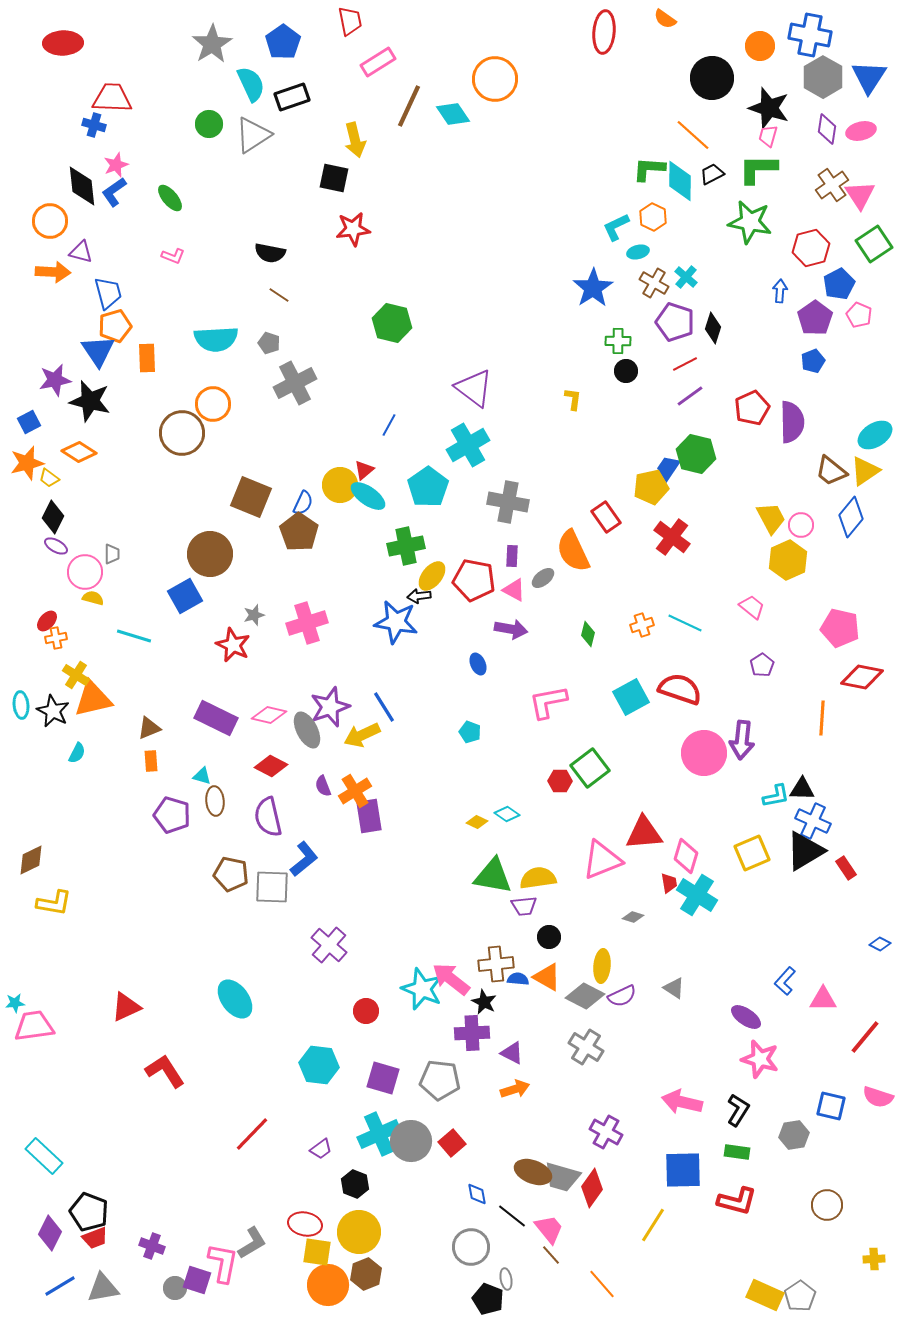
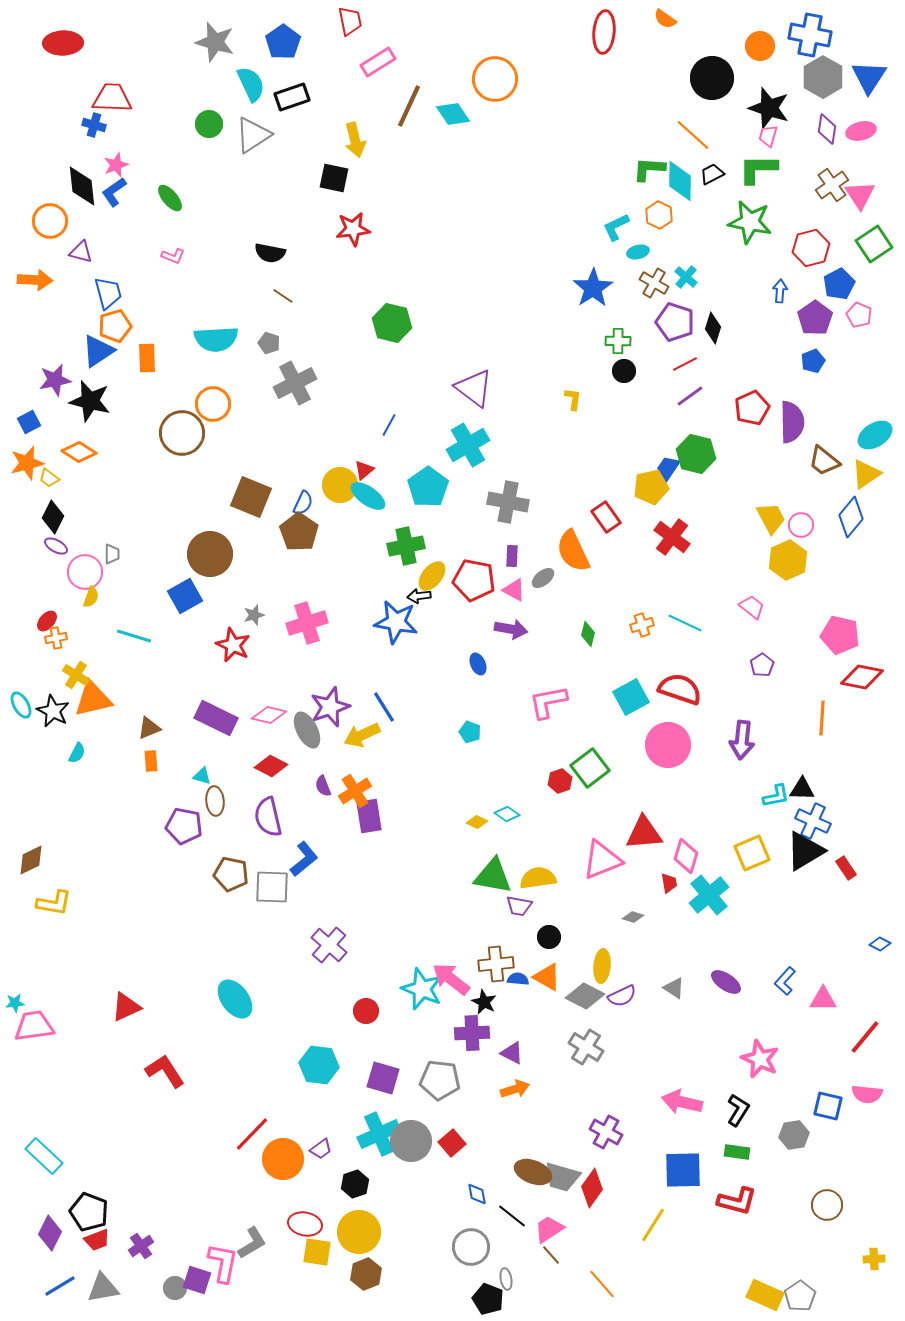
gray star at (212, 44): moved 3 px right, 2 px up; rotated 24 degrees counterclockwise
orange hexagon at (653, 217): moved 6 px right, 2 px up
orange arrow at (53, 272): moved 18 px left, 8 px down
brown line at (279, 295): moved 4 px right, 1 px down
blue triangle at (98, 351): rotated 30 degrees clockwise
black circle at (626, 371): moved 2 px left
brown trapezoid at (831, 471): moved 7 px left, 10 px up
yellow triangle at (865, 471): moved 1 px right, 3 px down
yellow semicircle at (93, 598): moved 2 px left, 1 px up; rotated 95 degrees clockwise
pink pentagon at (840, 628): moved 7 px down
cyan ellipse at (21, 705): rotated 24 degrees counterclockwise
pink circle at (704, 753): moved 36 px left, 8 px up
red hexagon at (560, 781): rotated 20 degrees counterclockwise
purple pentagon at (172, 815): moved 12 px right, 11 px down; rotated 6 degrees counterclockwise
cyan cross at (697, 895): moved 12 px right; rotated 18 degrees clockwise
purple trapezoid at (524, 906): moved 5 px left; rotated 16 degrees clockwise
purple ellipse at (746, 1017): moved 20 px left, 35 px up
pink star at (760, 1059): rotated 9 degrees clockwise
pink semicircle at (878, 1097): moved 11 px left, 3 px up; rotated 12 degrees counterclockwise
blue square at (831, 1106): moved 3 px left
black hexagon at (355, 1184): rotated 20 degrees clockwise
pink trapezoid at (549, 1229): rotated 84 degrees counterclockwise
red trapezoid at (95, 1238): moved 2 px right, 2 px down
purple cross at (152, 1246): moved 11 px left; rotated 35 degrees clockwise
orange circle at (328, 1285): moved 45 px left, 126 px up
